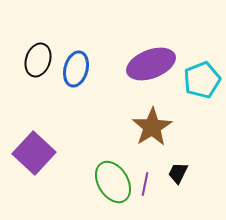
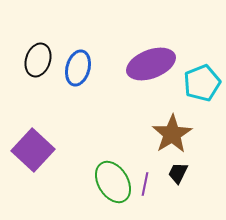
blue ellipse: moved 2 px right, 1 px up
cyan pentagon: moved 3 px down
brown star: moved 20 px right, 7 px down
purple square: moved 1 px left, 3 px up
